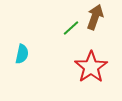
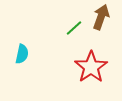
brown arrow: moved 6 px right
green line: moved 3 px right
